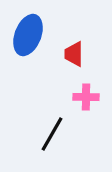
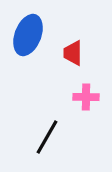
red trapezoid: moved 1 px left, 1 px up
black line: moved 5 px left, 3 px down
